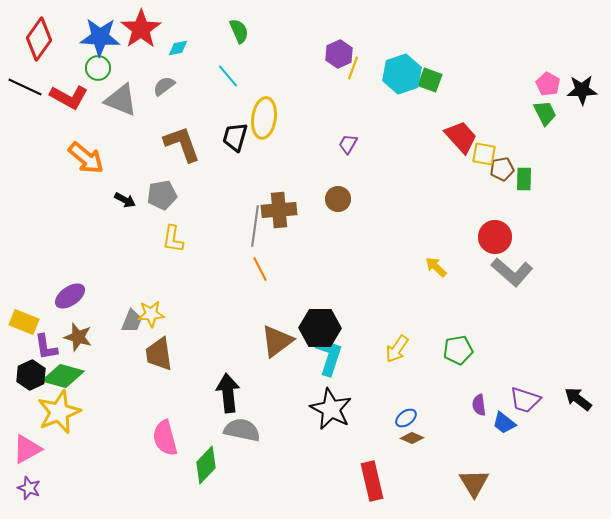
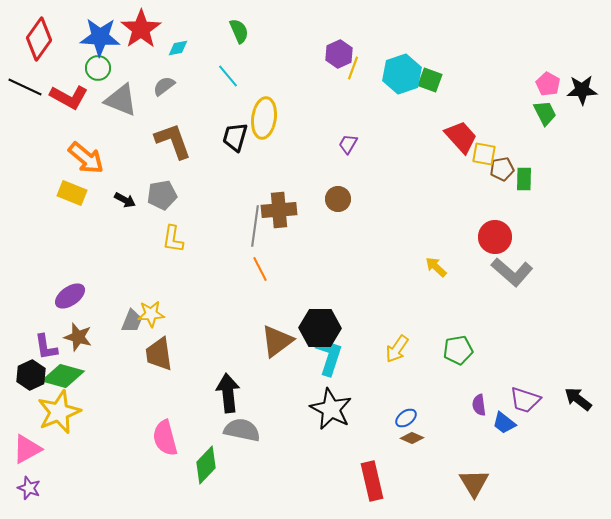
brown L-shape at (182, 144): moved 9 px left, 3 px up
yellow rectangle at (24, 322): moved 48 px right, 129 px up
